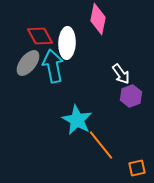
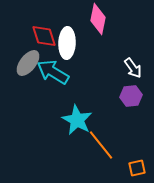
red diamond: moved 4 px right; rotated 12 degrees clockwise
cyan arrow: moved 6 px down; rotated 48 degrees counterclockwise
white arrow: moved 12 px right, 6 px up
purple hexagon: rotated 15 degrees clockwise
